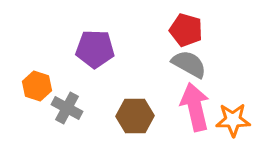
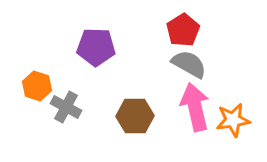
red pentagon: moved 3 px left; rotated 24 degrees clockwise
purple pentagon: moved 1 px right, 2 px up
gray cross: moved 1 px left, 1 px up
orange star: rotated 8 degrees counterclockwise
